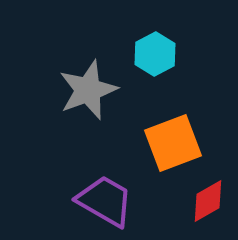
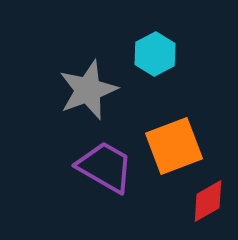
orange square: moved 1 px right, 3 px down
purple trapezoid: moved 34 px up
